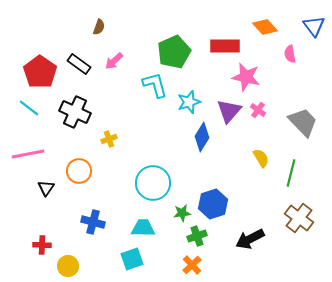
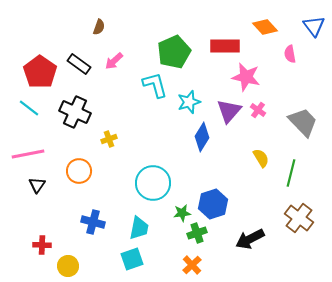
black triangle: moved 9 px left, 3 px up
cyan trapezoid: moved 4 px left; rotated 100 degrees clockwise
green cross: moved 3 px up
